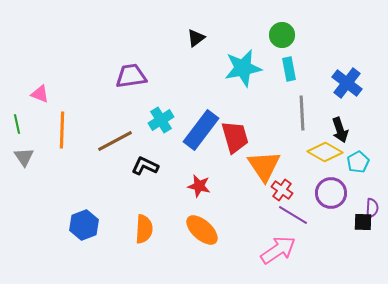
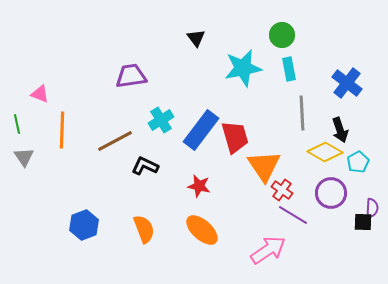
black triangle: rotated 30 degrees counterclockwise
orange semicircle: rotated 24 degrees counterclockwise
pink arrow: moved 10 px left
